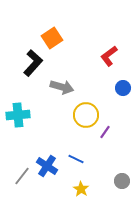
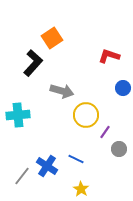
red L-shape: rotated 55 degrees clockwise
gray arrow: moved 4 px down
gray circle: moved 3 px left, 32 px up
